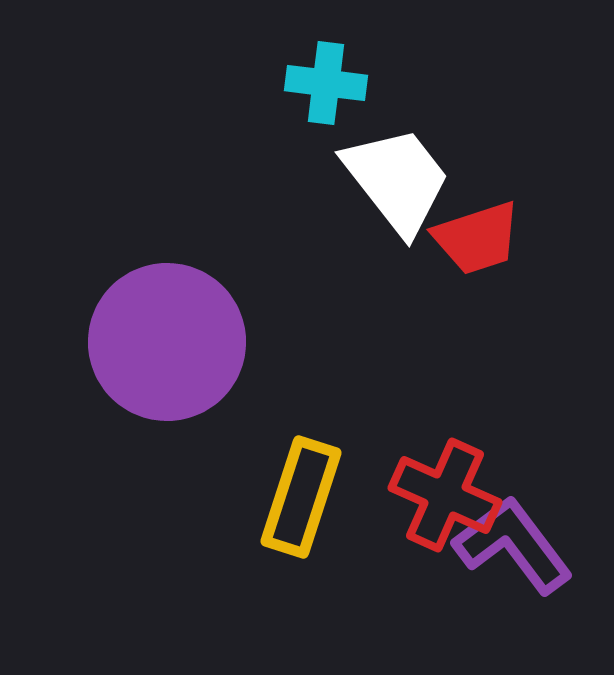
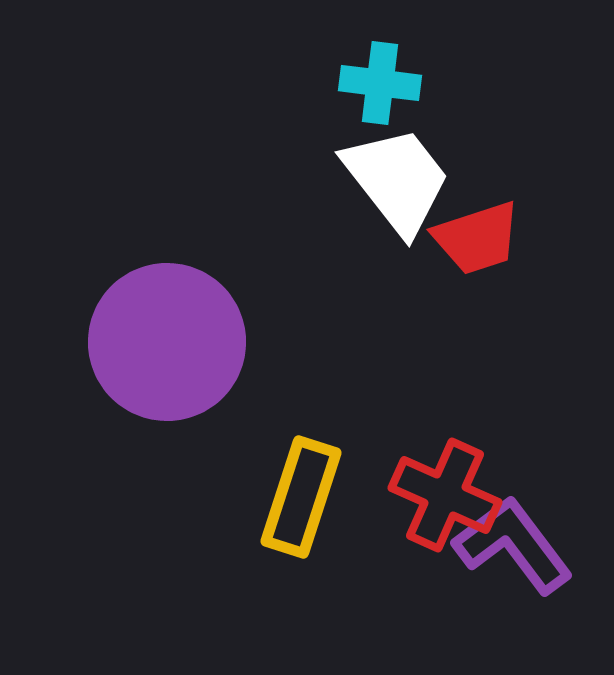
cyan cross: moved 54 px right
